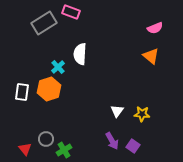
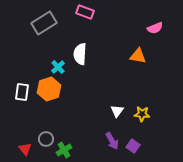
pink rectangle: moved 14 px right
orange triangle: moved 13 px left; rotated 30 degrees counterclockwise
